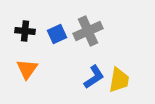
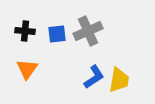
blue square: rotated 18 degrees clockwise
